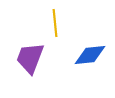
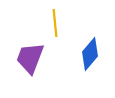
blue diamond: moved 1 px up; rotated 44 degrees counterclockwise
